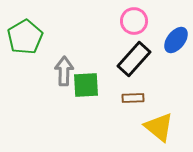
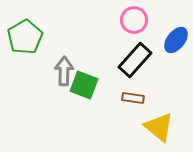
pink circle: moved 1 px up
black rectangle: moved 1 px right, 1 px down
green square: moved 2 px left; rotated 24 degrees clockwise
brown rectangle: rotated 10 degrees clockwise
